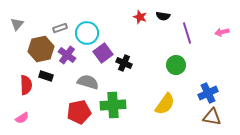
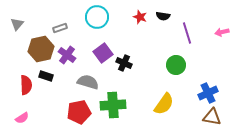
cyan circle: moved 10 px right, 16 px up
yellow semicircle: moved 1 px left
